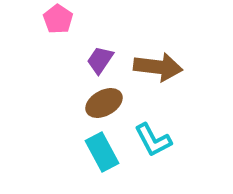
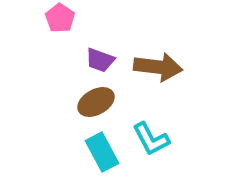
pink pentagon: moved 2 px right, 1 px up
purple trapezoid: rotated 104 degrees counterclockwise
brown ellipse: moved 8 px left, 1 px up
cyan L-shape: moved 2 px left, 1 px up
